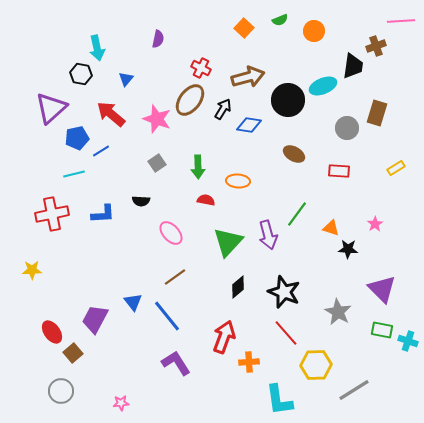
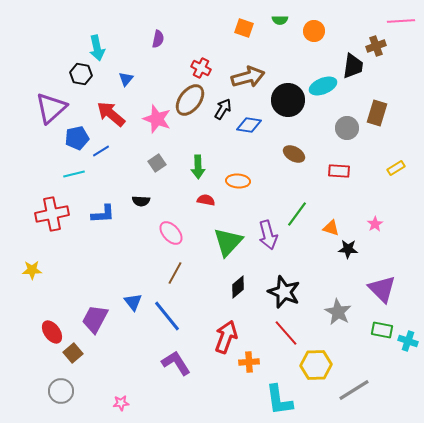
green semicircle at (280, 20): rotated 21 degrees clockwise
orange square at (244, 28): rotated 24 degrees counterclockwise
brown line at (175, 277): moved 4 px up; rotated 25 degrees counterclockwise
red arrow at (224, 337): moved 2 px right
